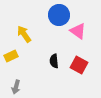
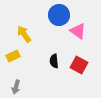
yellow rectangle: moved 2 px right
